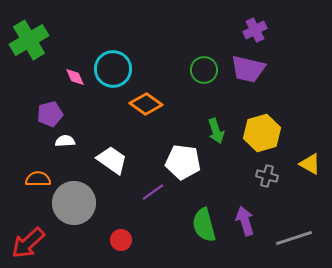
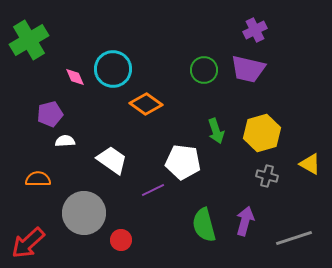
purple line: moved 2 px up; rotated 10 degrees clockwise
gray circle: moved 10 px right, 10 px down
purple arrow: rotated 32 degrees clockwise
